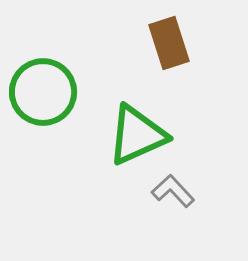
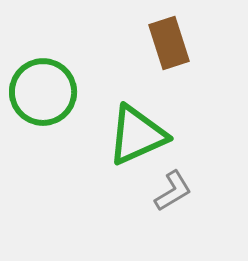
gray L-shape: rotated 102 degrees clockwise
